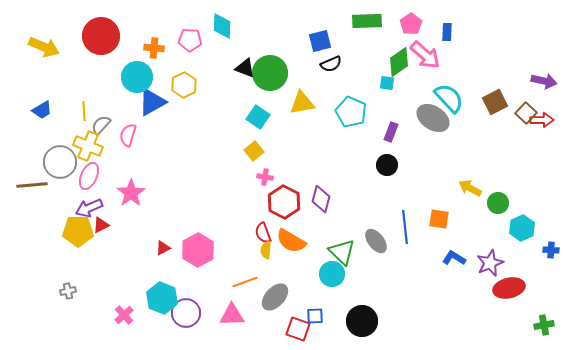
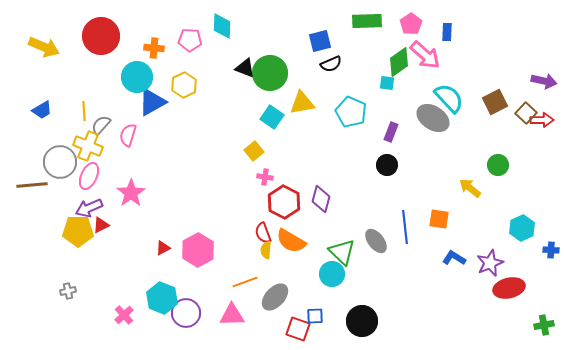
cyan square at (258, 117): moved 14 px right
yellow arrow at (470, 188): rotated 10 degrees clockwise
green circle at (498, 203): moved 38 px up
